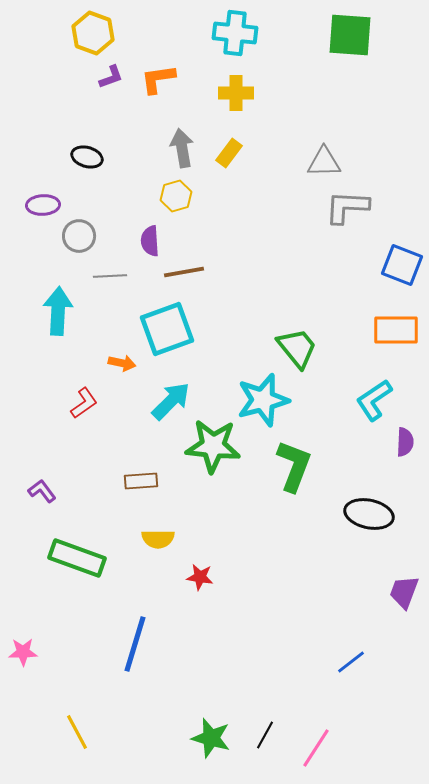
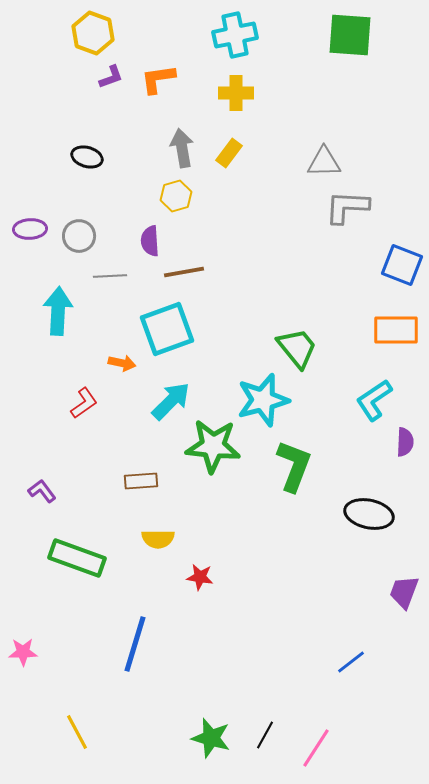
cyan cross at (235, 33): moved 2 px down; rotated 18 degrees counterclockwise
purple ellipse at (43, 205): moved 13 px left, 24 px down
